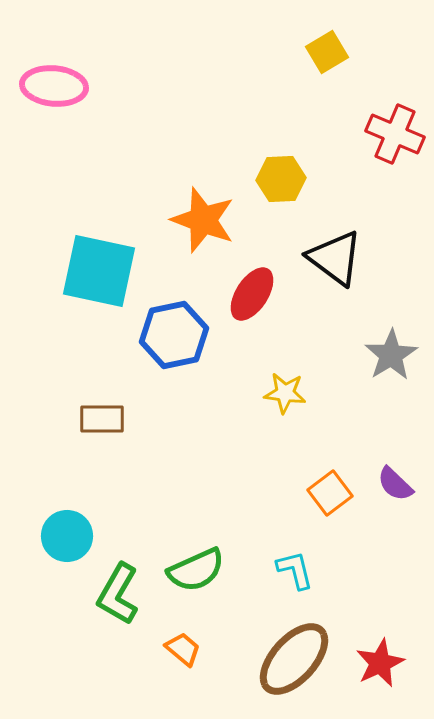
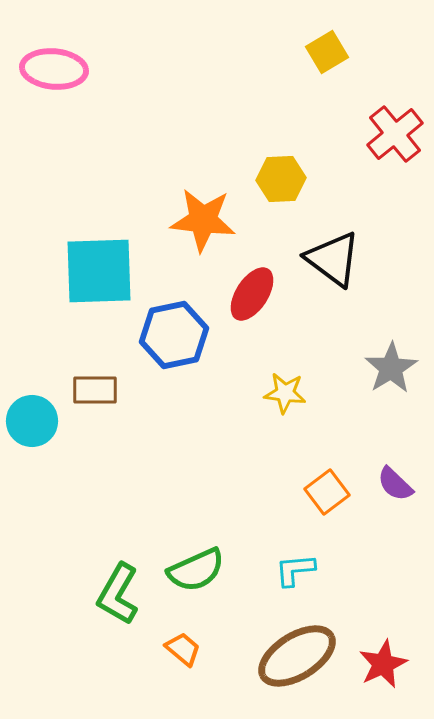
pink ellipse: moved 17 px up
red cross: rotated 28 degrees clockwise
orange star: rotated 14 degrees counterclockwise
black triangle: moved 2 px left, 1 px down
cyan square: rotated 14 degrees counterclockwise
gray star: moved 13 px down
brown rectangle: moved 7 px left, 29 px up
orange square: moved 3 px left, 1 px up
cyan circle: moved 35 px left, 115 px up
cyan L-shape: rotated 81 degrees counterclockwise
brown ellipse: moved 3 px right, 3 px up; rotated 16 degrees clockwise
red star: moved 3 px right, 1 px down
